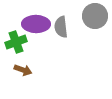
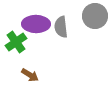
green cross: rotated 15 degrees counterclockwise
brown arrow: moved 7 px right, 5 px down; rotated 12 degrees clockwise
